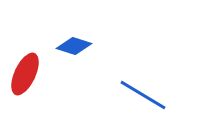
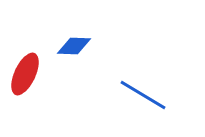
blue diamond: rotated 16 degrees counterclockwise
